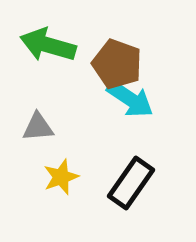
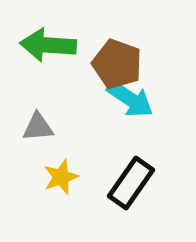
green arrow: rotated 12 degrees counterclockwise
